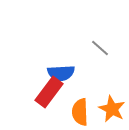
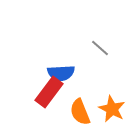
orange semicircle: rotated 20 degrees counterclockwise
